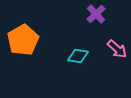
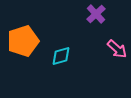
orange pentagon: moved 1 px down; rotated 12 degrees clockwise
cyan diamond: moved 17 px left; rotated 25 degrees counterclockwise
